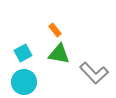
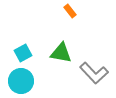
orange rectangle: moved 15 px right, 19 px up
green triangle: moved 2 px right, 1 px up
cyan circle: moved 3 px left, 1 px up
